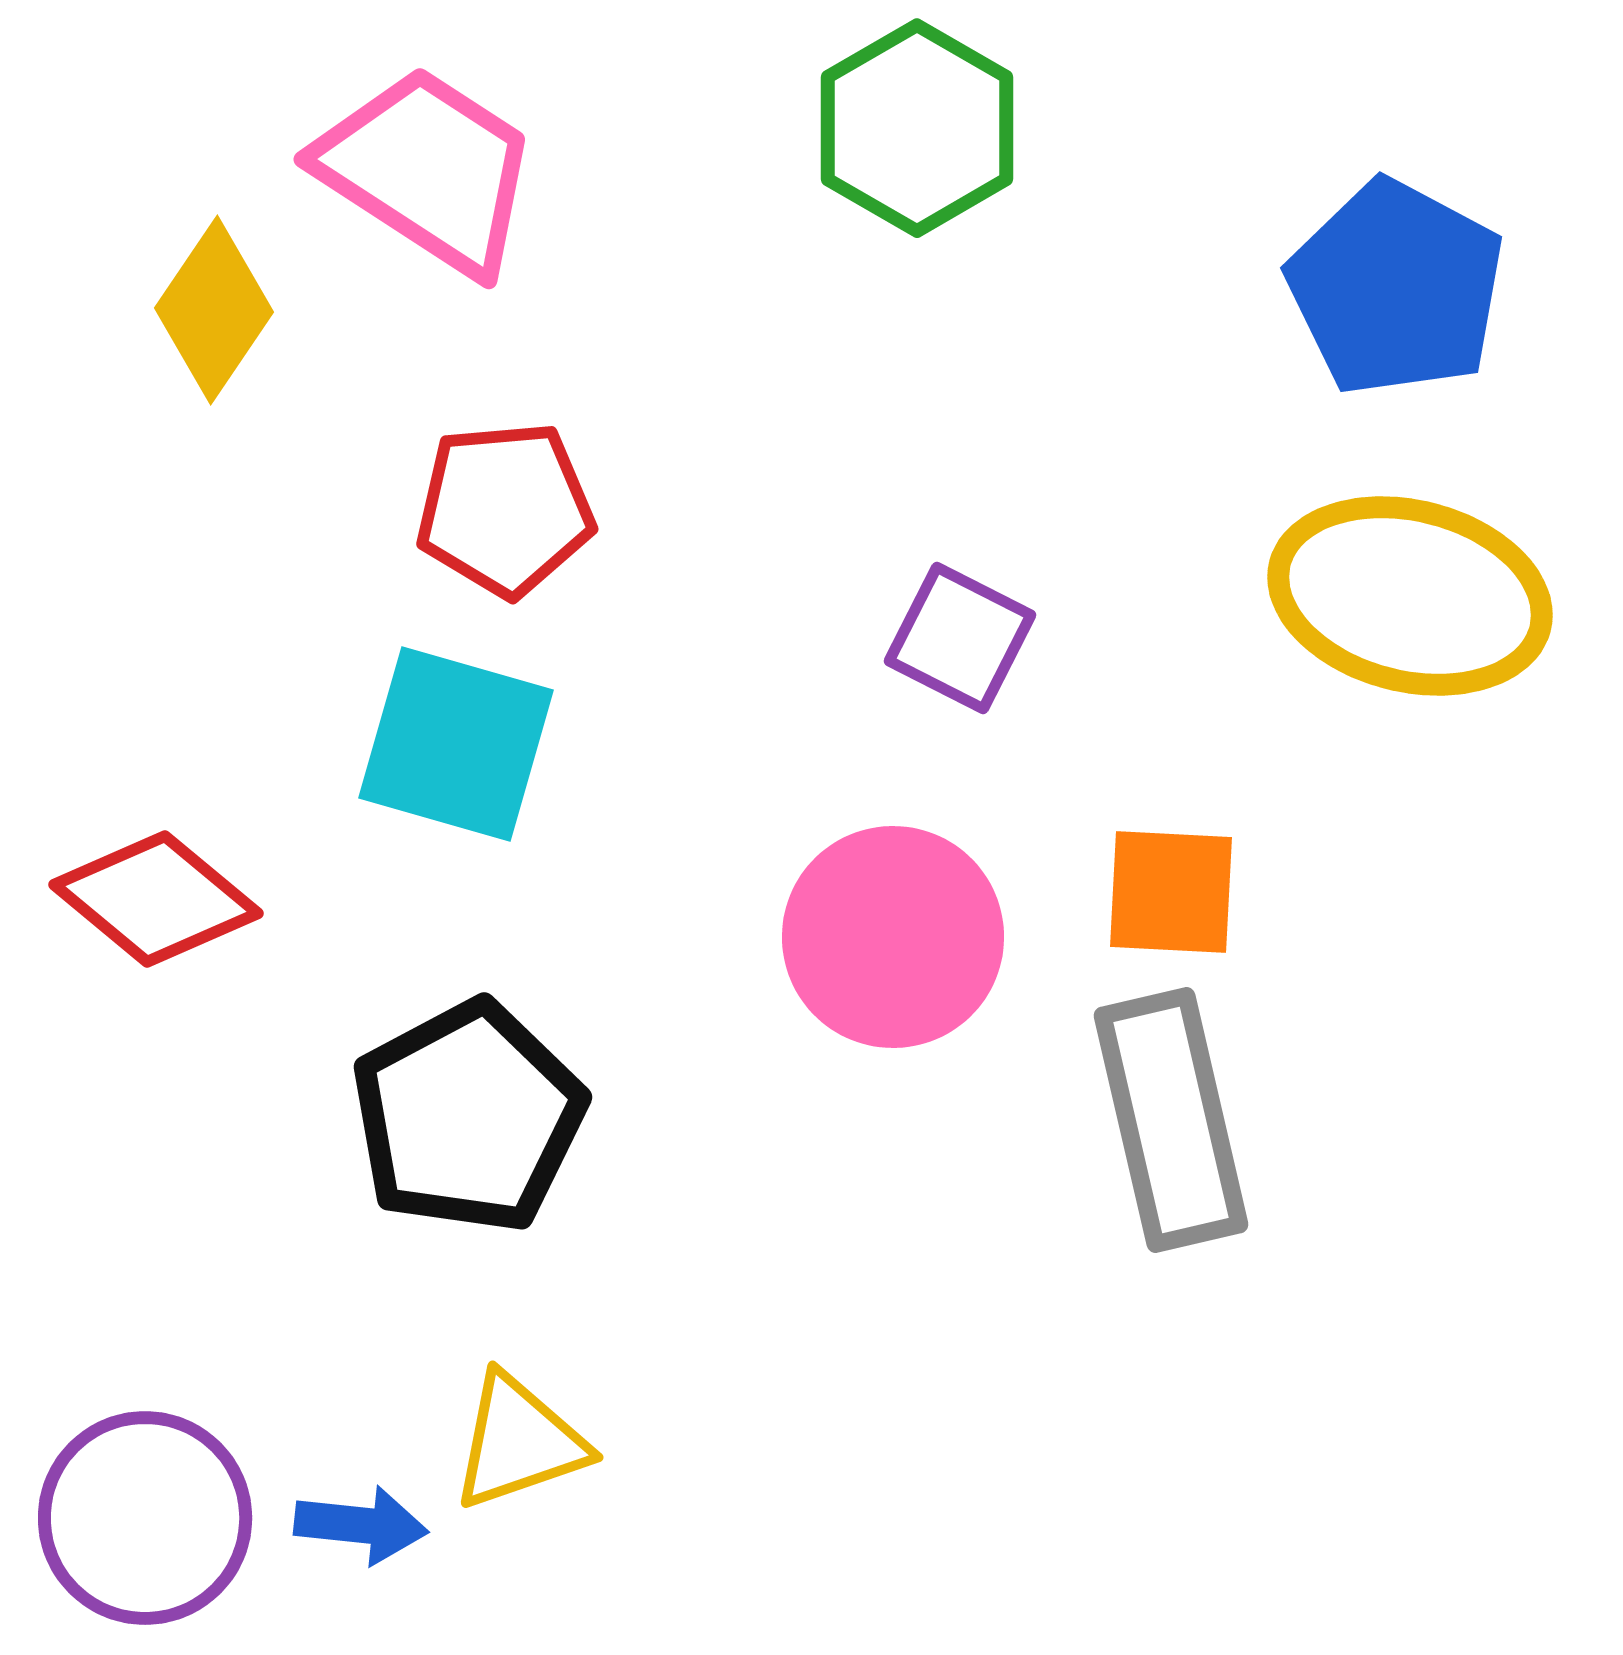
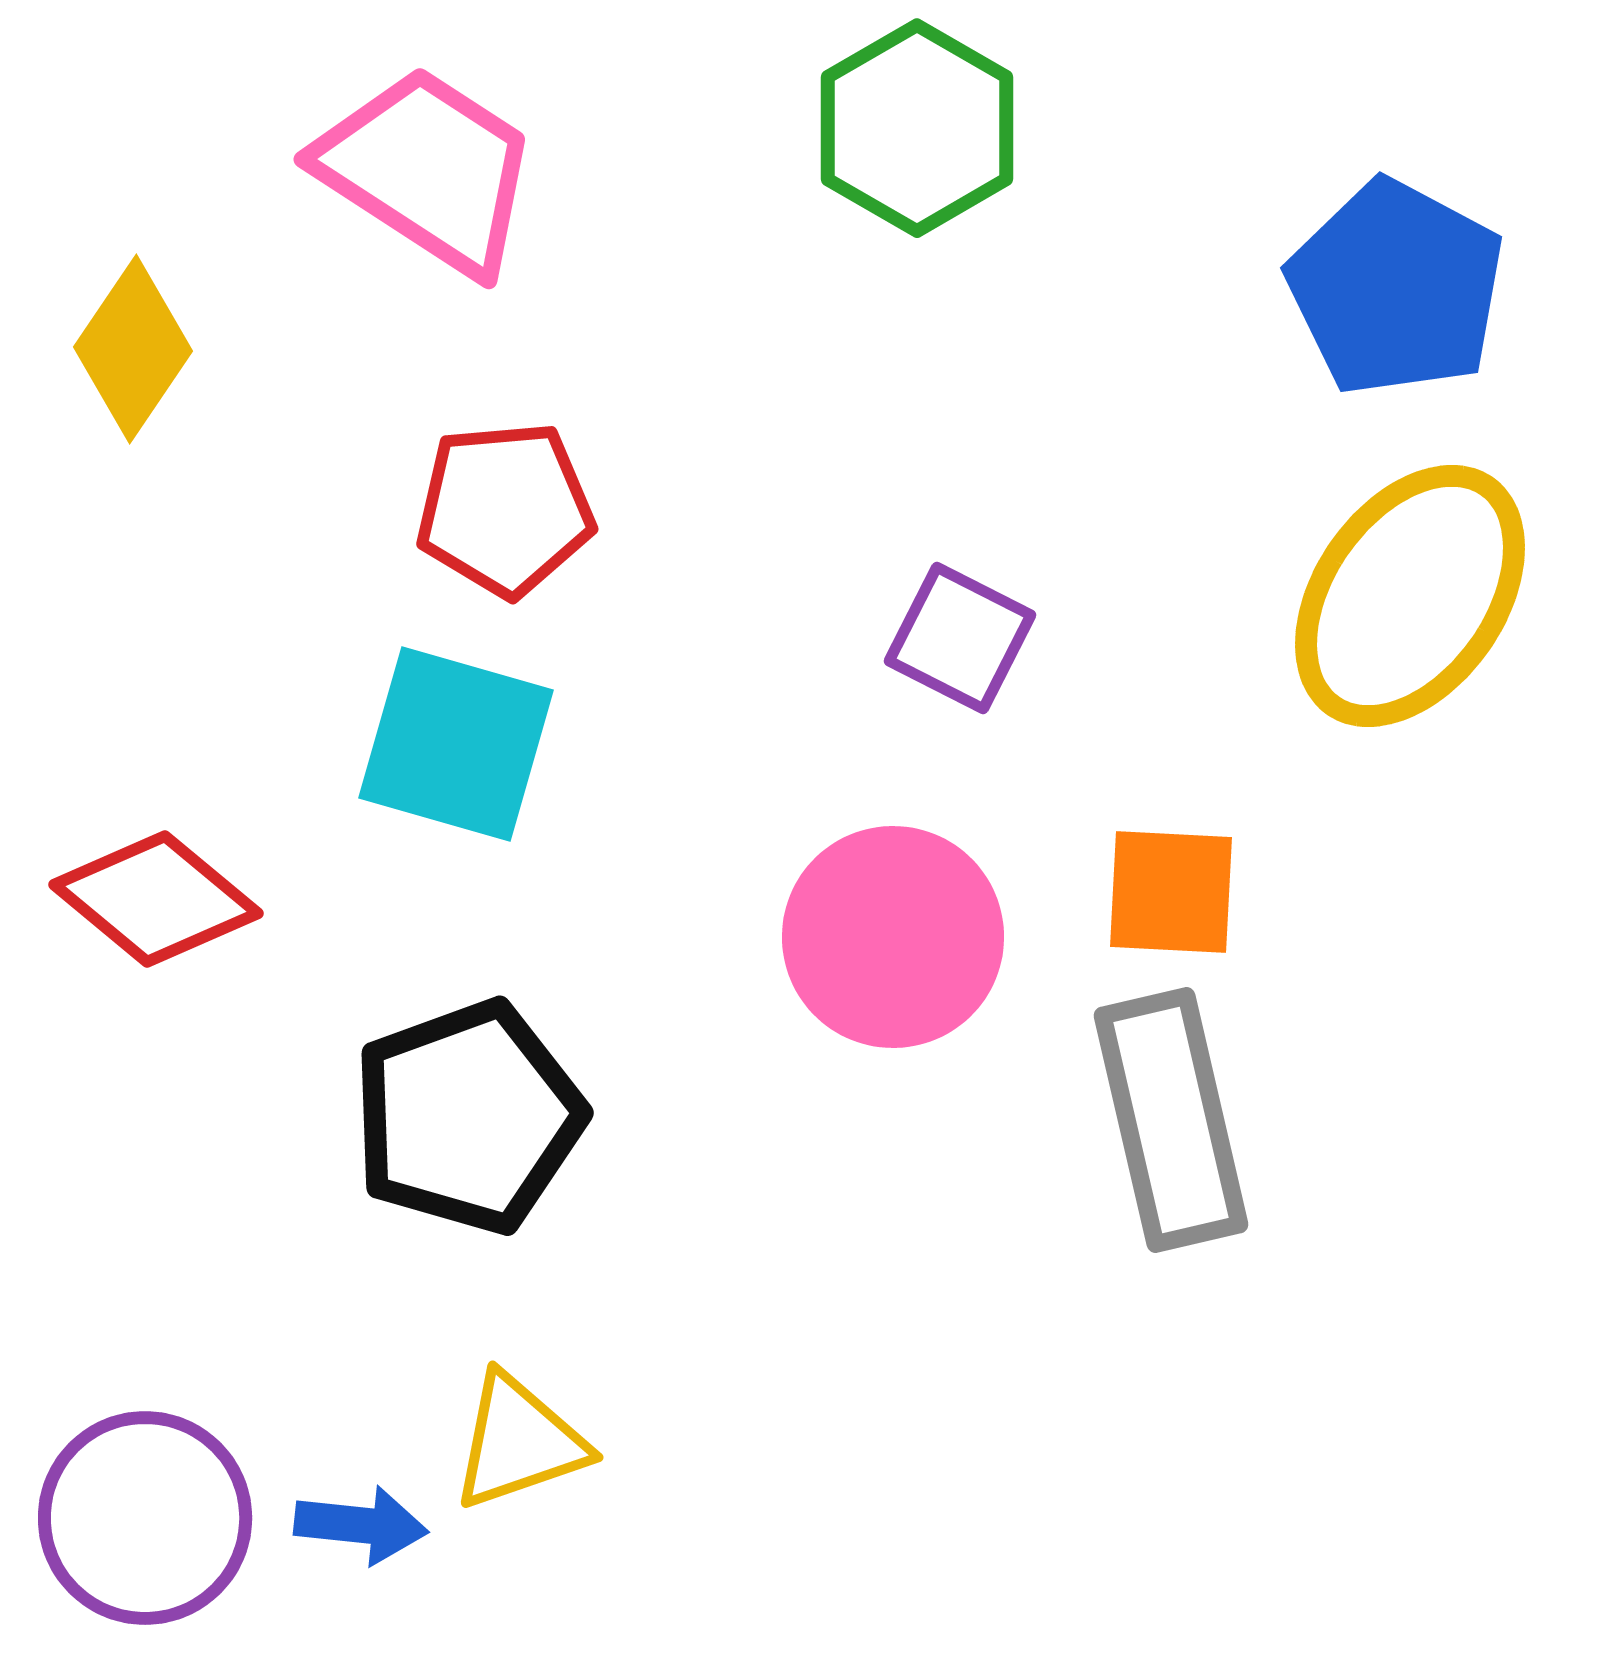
yellow diamond: moved 81 px left, 39 px down
yellow ellipse: rotated 69 degrees counterclockwise
black pentagon: rotated 8 degrees clockwise
